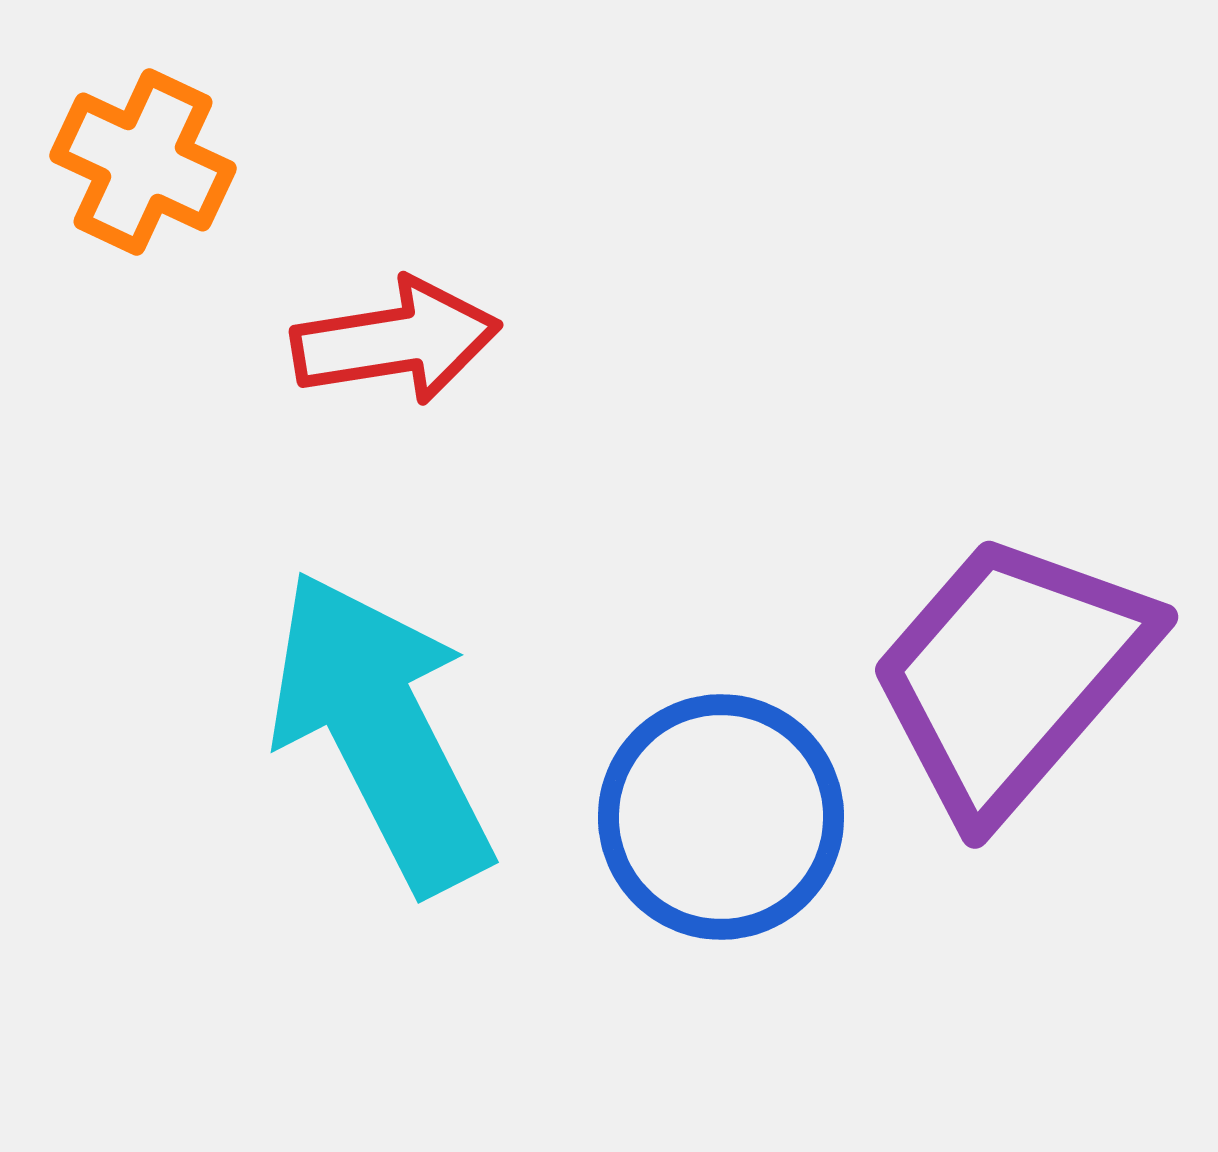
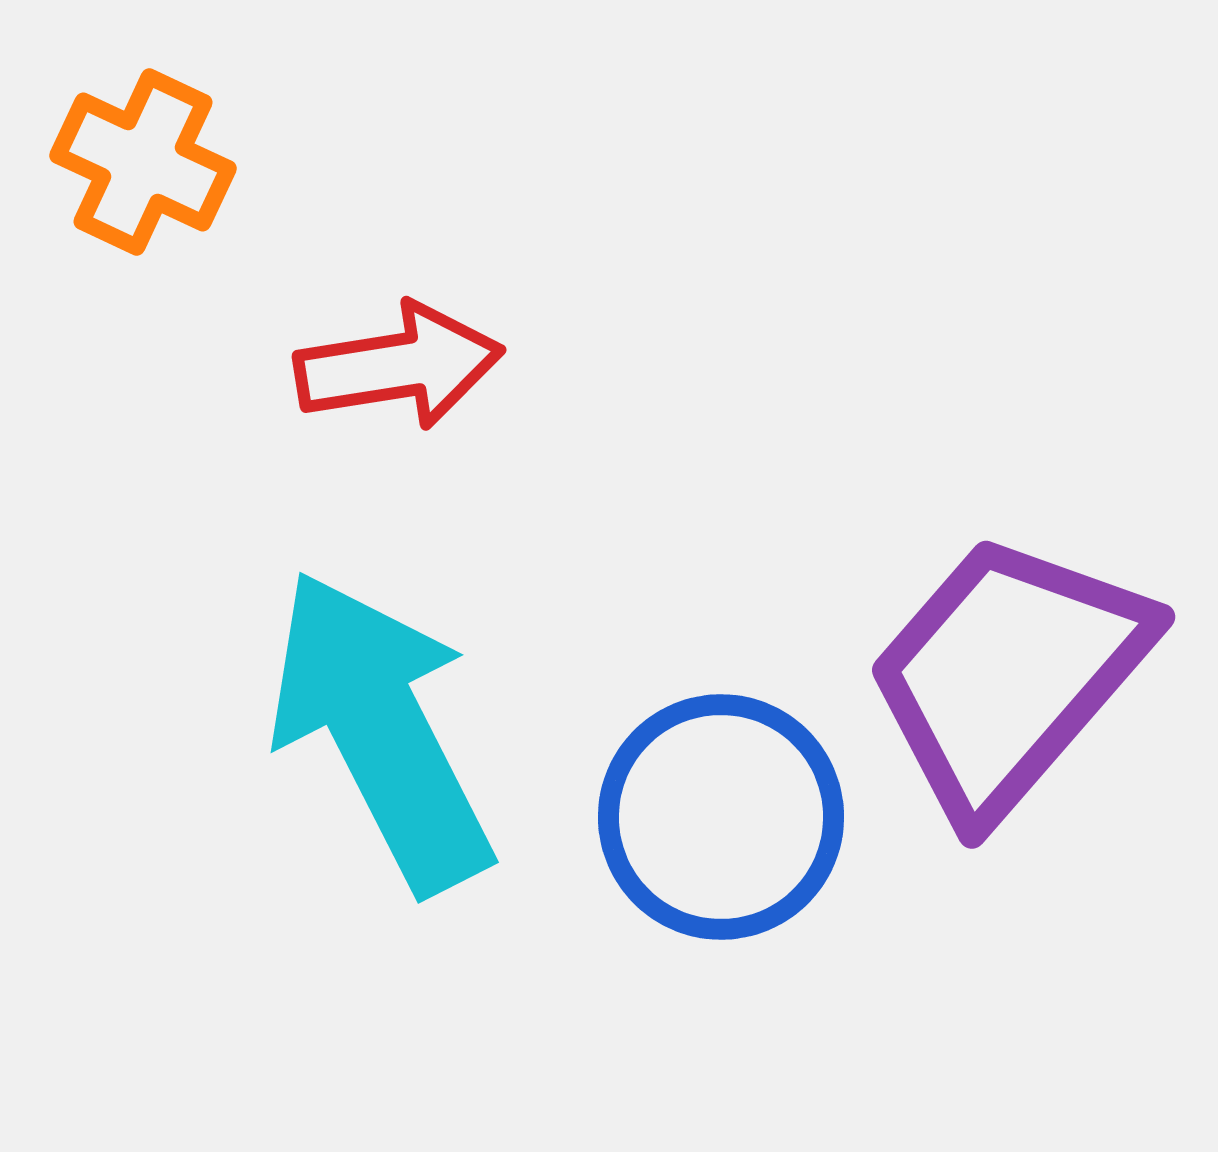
red arrow: moved 3 px right, 25 px down
purple trapezoid: moved 3 px left
